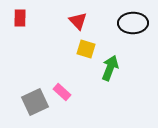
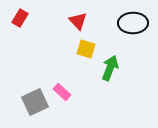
red rectangle: rotated 30 degrees clockwise
